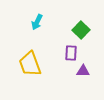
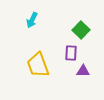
cyan arrow: moved 5 px left, 2 px up
yellow trapezoid: moved 8 px right, 1 px down
